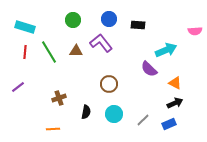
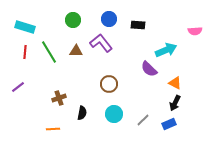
black arrow: rotated 140 degrees clockwise
black semicircle: moved 4 px left, 1 px down
